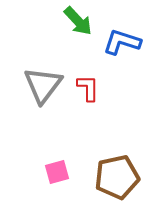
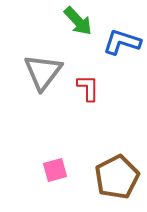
gray triangle: moved 13 px up
pink square: moved 2 px left, 2 px up
brown pentagon: rotated 15 degrees counterclockwise
